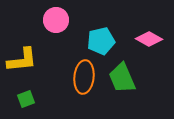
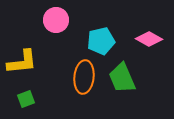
yellow L-shape: moved 2 px down
